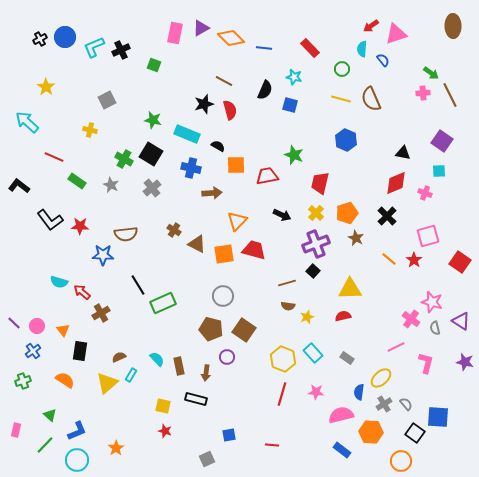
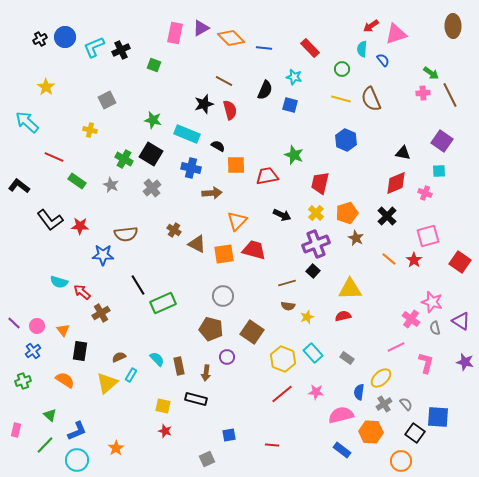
brown square at (244, 330): moved 8 px right, 2 px down
red line at (282, 394): rotated 35 degrees clockwise
